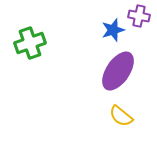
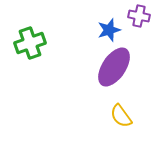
blue star: moved 4 px left
purple ellipse: moved 4 px left, 4 px up
yellow semicircle: rotated 15 degrees clockwise
